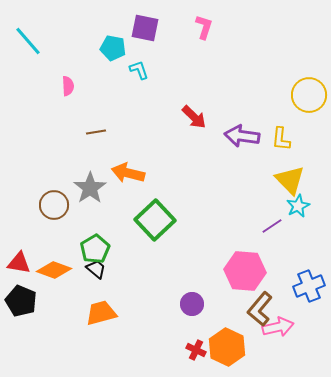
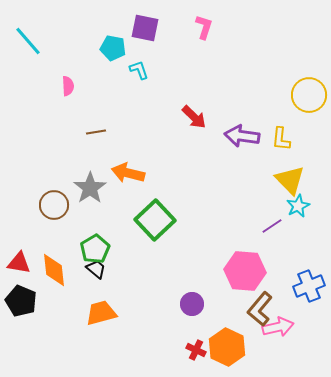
orange diamond: rotated 64 degrees clockwise
